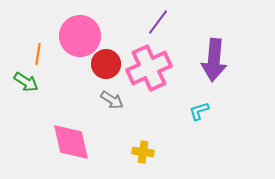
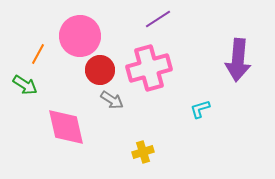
purple line: moved 3 px up; rotated 20 degrees clockwise
orange line: rotated 20 degrees clockwise
purple arrow: moved 24 px right
red circle: moved 6 px left, 6 px down
pink cross: rotated 9 degrees clockwise
green arrow: moved 1 px left, 3 px down
cyan L-shape: moved 1 px right, 2 px up
pink diamond: moved 5 px left, 15 px up
yellow cross: rotated 25 degrees counterclockwise
